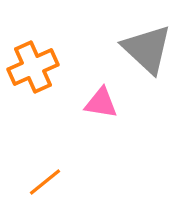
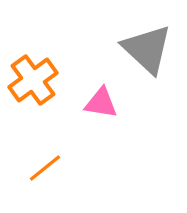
orange cross: moved 13 px down; rotated 12 degrees counterclockwise
orange line: moved 14 px up
